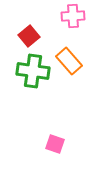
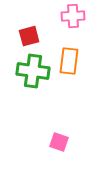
red square: rotated 25 degrees clockwise
orange rectangle: rotated 48 degrees clockwise
pink square: moved 4 px right, 2 px up
